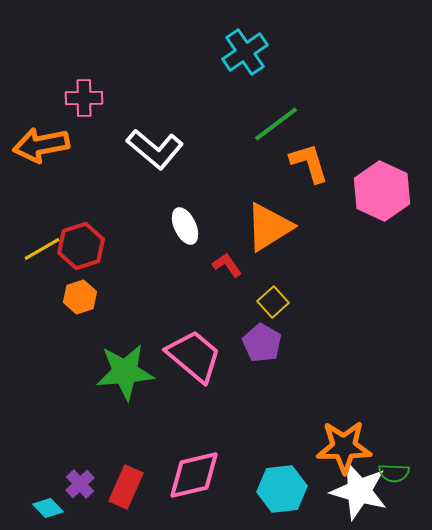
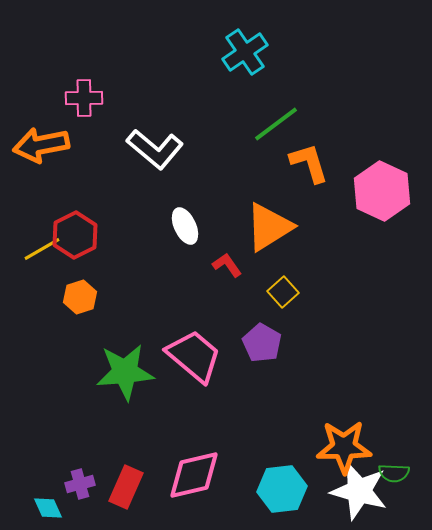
red hexagon: moved 6 px left, 11 px up; rotated 9 degrees counterclockwise
yellow square: moved 10 px right, 10 px up
purple cross: rotated 28 degrees clockwise
cyan diamond: rotated 20 degrees clockwise
